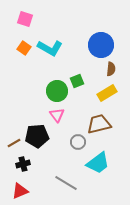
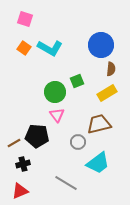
green circle: moved 2 px left, 1 px down
black pentagon: rotated 10 degrees clockwise
